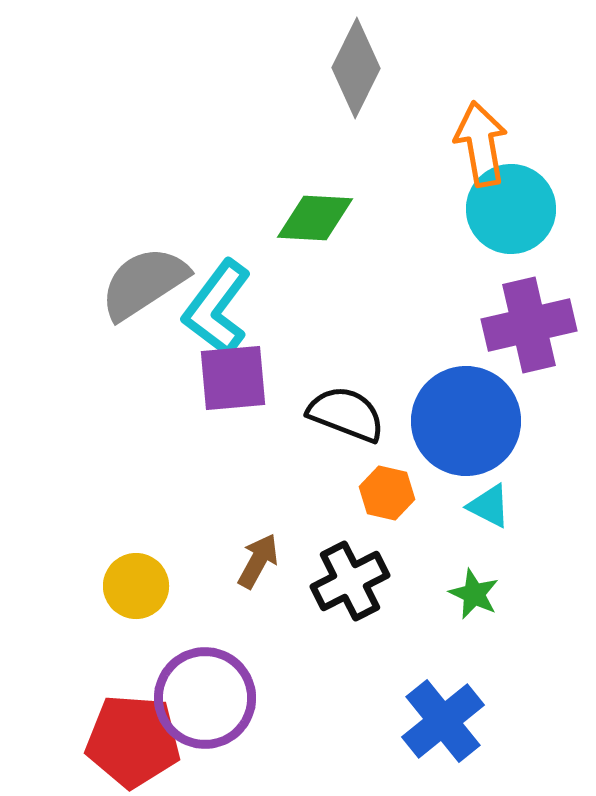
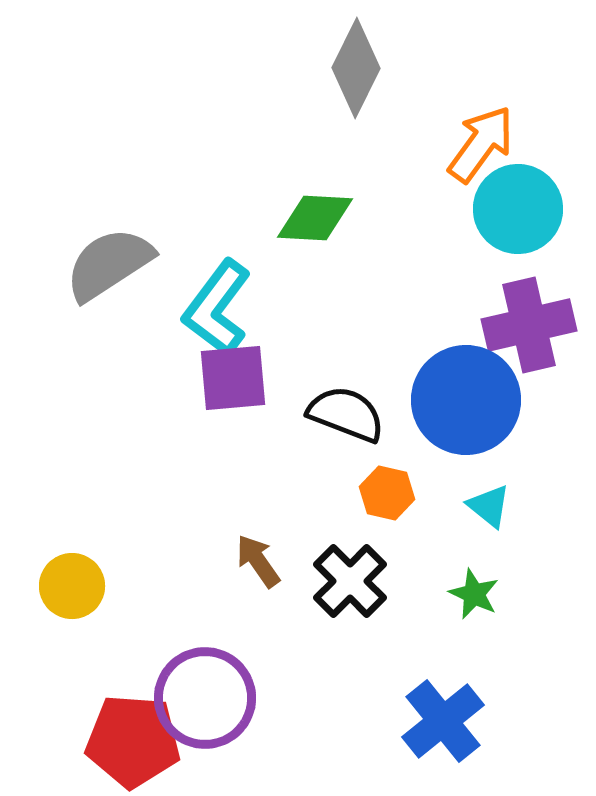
orange arrow: rotated 46 degrees clockwise
cyan circle: moved 7 px right
gray semicircle: moved 35 px left, 19 px up
blue circle: moved 21 px up
cyan triangle: rotated 12 degrees clockwise
brown arrow: rotated 64 degrees counterclockwise
black cross: rotated 18 degrees counterclockwise
yellow circle: moved 64 px left
